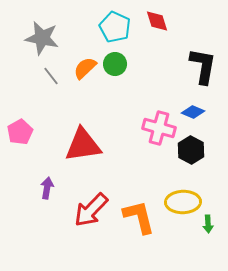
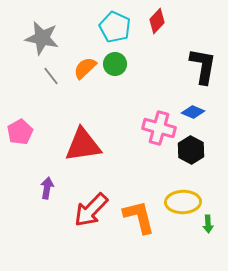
red diamond: rotated 60 degrees clockwise
